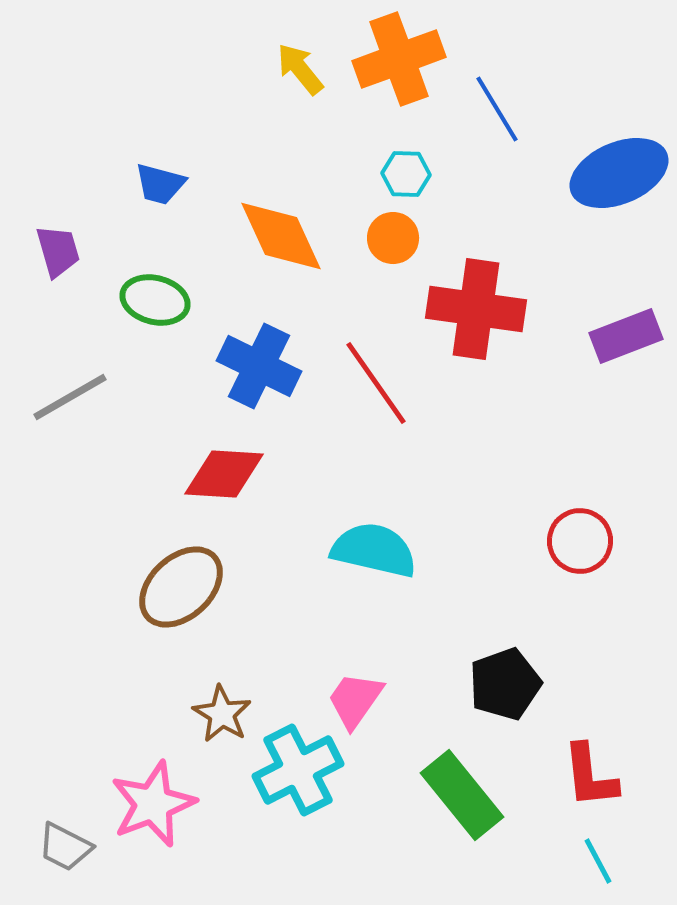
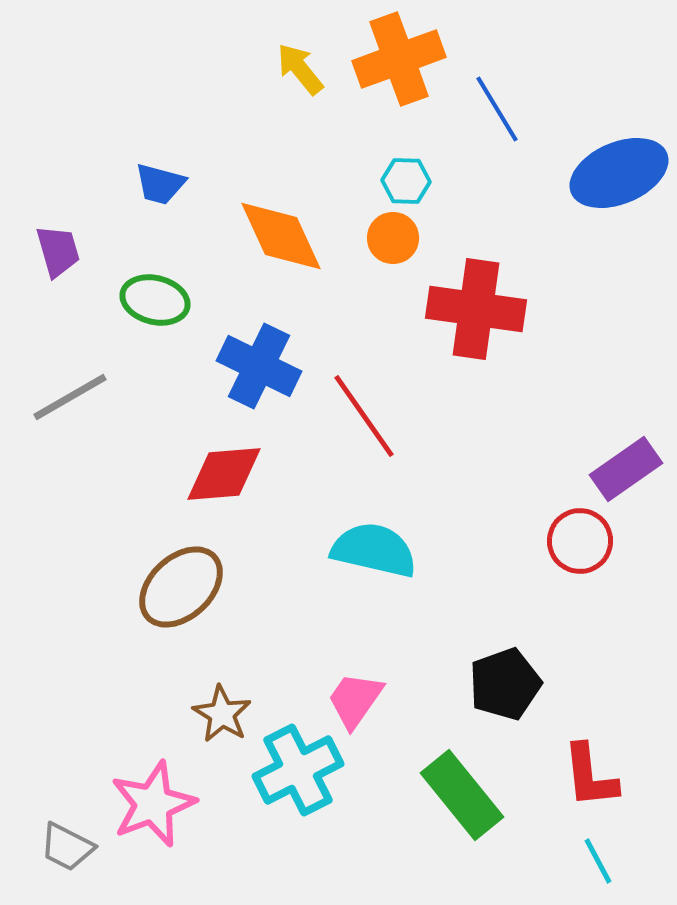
cyan hexagon: moved 7 px down
purple rectangle: moved 133 px down; rotated 14 degrees counterclockwise
red line: moved 12 px left, 33 px down
red diamond: rotated 8 degrees counterclockwise
gray trapezoid: moved 2 px right
